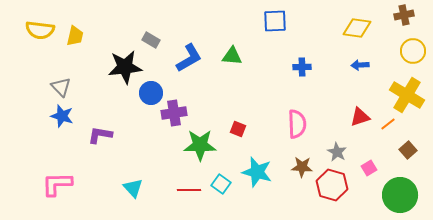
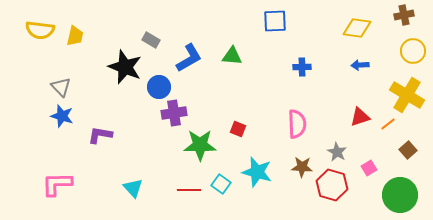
black star: rotated 28 degrees clockwise
blue circle: moved 8 px right, 6 px up
